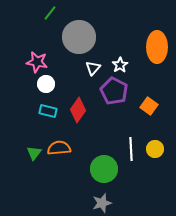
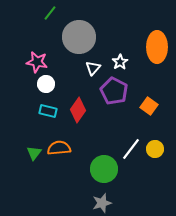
white star: moved 3 px up
white line: rotated 40 degrees clockwise
